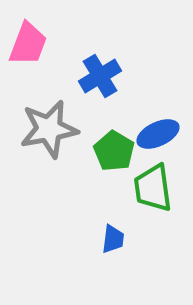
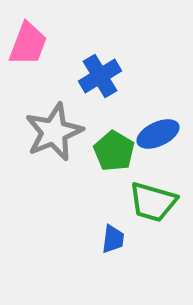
gray star: moved 5 px right, 3 px down; rotated 12 degrees counterclockwise
green trapezoid: moved 14 px down; rotated 66 degrees counterclockwise
